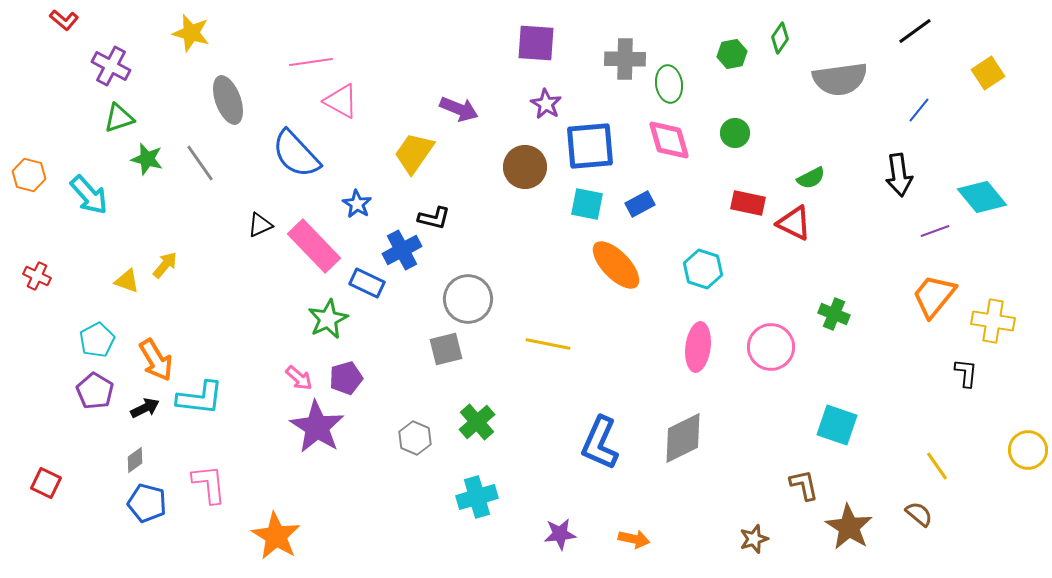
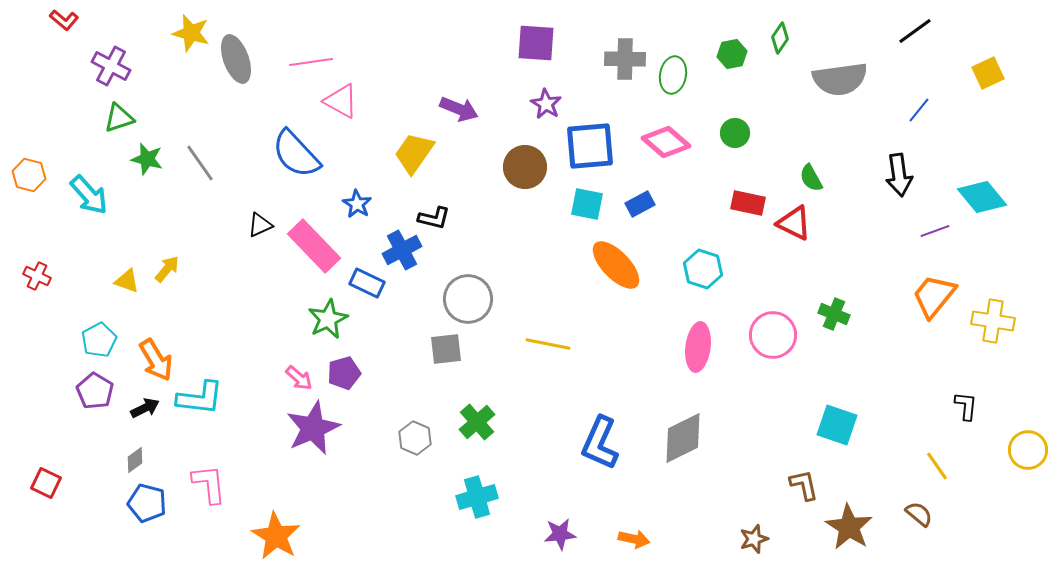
yellow square at (988, 73): rotated 8 degrees clockwise
green ellipse at (669, 84): moved 4 px right, 9 px up; rotated 18 degrees clockwise
gray ellipse at (228, 100): moved 8 px right, 41 px up
pink diamond at (669, 140): moved 3 px left, 2 px down; rotated 33 degrees counterclockwise
green semicircle at (811, 178): rotated 88 degrees clockwise
yellow arrow at (165, 265): moved 2 px right, 4 px down
cyan pentagon at (97, 340): moved 2 px right
pink circle at (771, 347): moved 2 px right, 12 px up
gray square at (446, 349): rotated 8 degrees clockwise
black L-shape at (966, 373): moved 33 px down
purple pentagon at (346, 378): moved 2 px left, 5 px up
purple star at (317, 427): moved 4 px left, 1 px down; rotated 16 degrees clockwise
